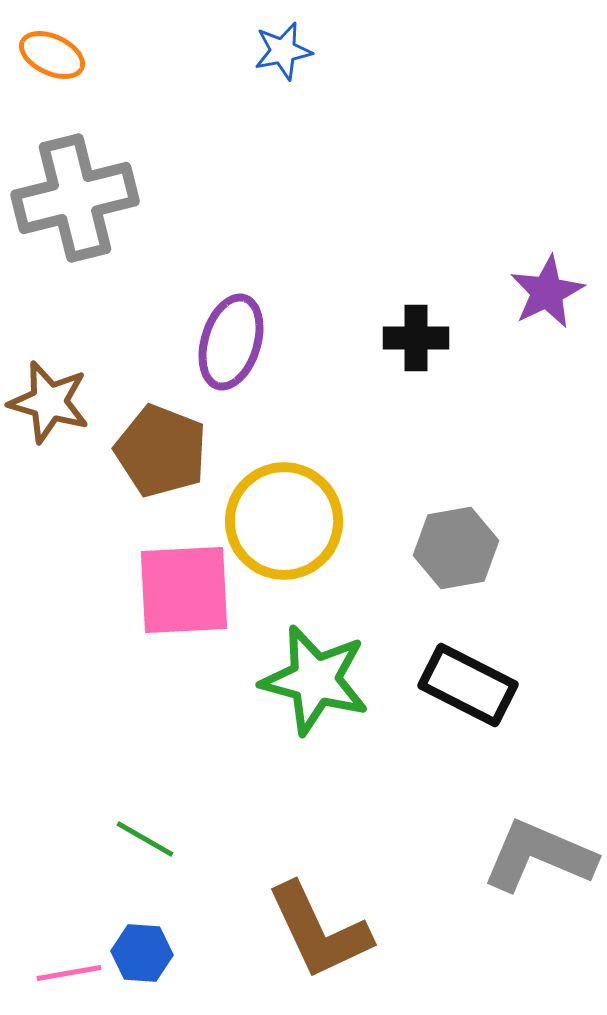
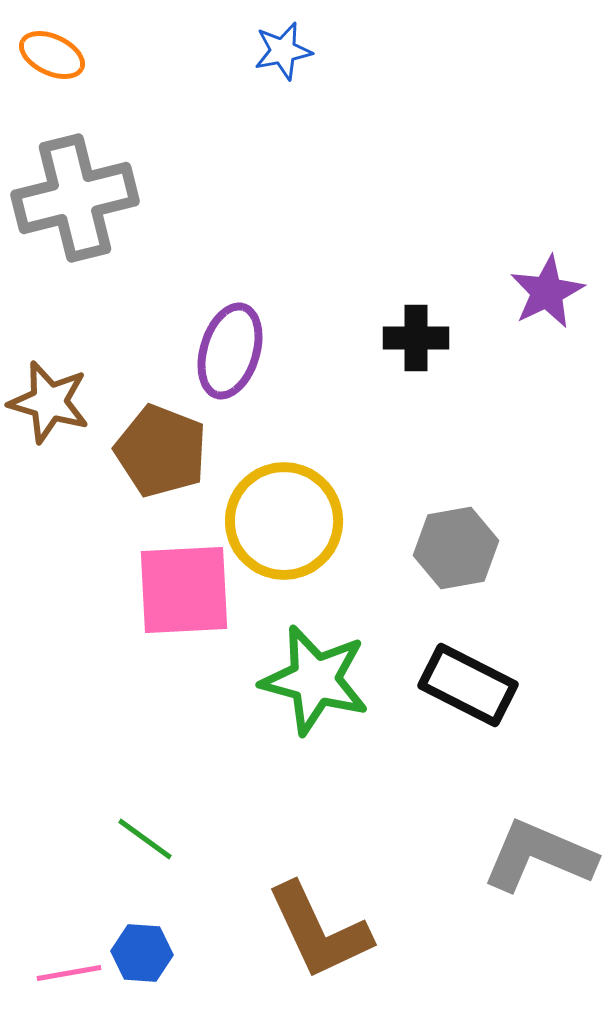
purple ellipse: moved 1 px left, 9 px down
green line: rotated 6 degrees clockwise
